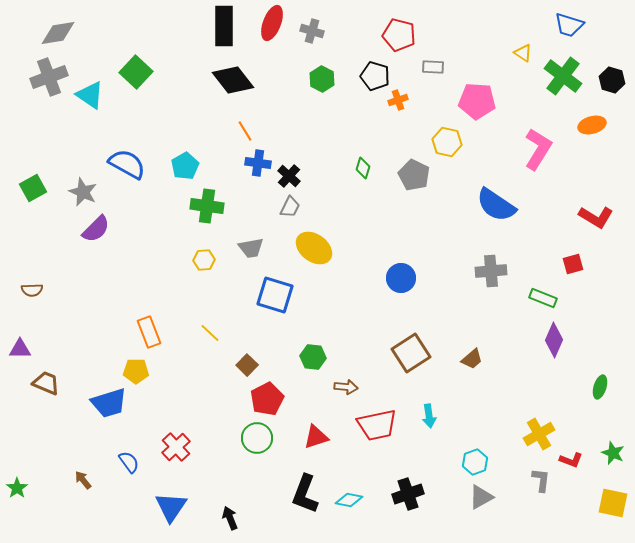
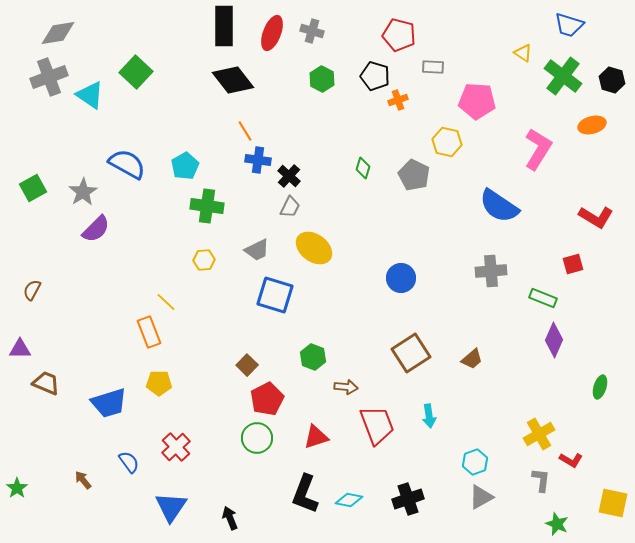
red ellipse at (272, 23): moved 10 px down
blue cross at (258, 163): moved 3 px up
gray star at (83, 192): rotated 16 degrees clockwise
blue semicircle at (496, 205): moved 3 px right, 1 px down
gray trapezoid at (251, 248): moved 6 px right, 2 px down; rotated 16 degrees counterclockwise
brown semicircle at (32, 290): rotated 120 degrees clockwise
yellow line at (210, 333): moved 44 px left, 31 px up
green hexagon at (313, 357): rotated 15 degrees clockwise
yellow pentagon at (136, 371): moved 23 px right, 12 px down
red trapezoid at (377, 425): rotated 99 degrees counterclockwise
green star at (613, 453): moved 56 px left, 71 px down
red L-shape at (571, 460): rotated 10 degrees clockwise
black cross at (408, 494): moved 5 px down
